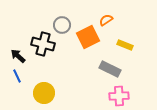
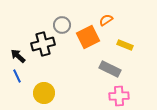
black cross: rotated 30 degrees counterclockwise
